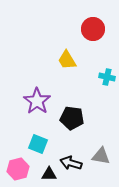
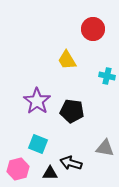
cyan cross: moved 1 px up
black pentagon: moved 7 px up
gray triangle: moved 4 px right, 8 px up
black triangle: moved 1 px right, 1 px up
